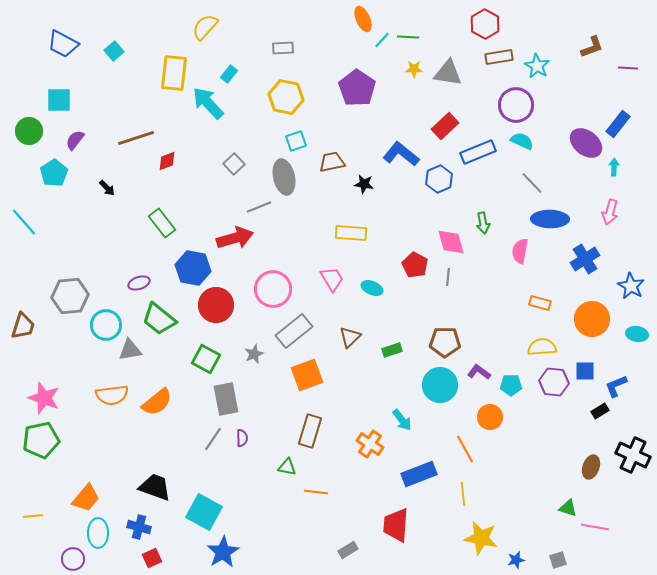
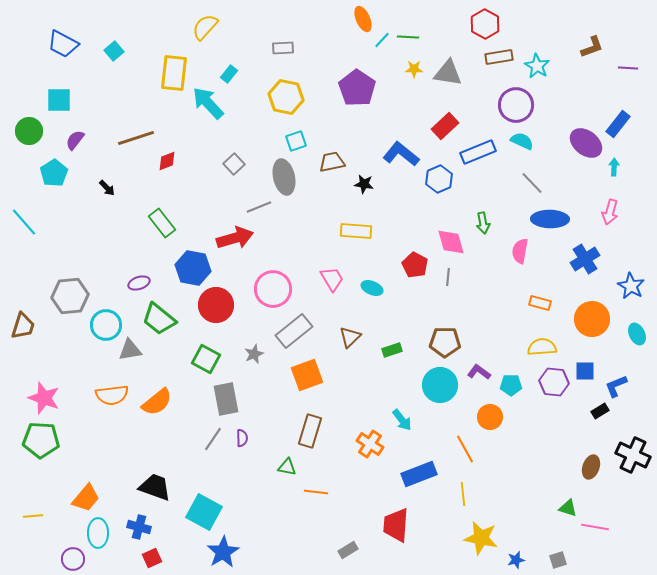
yellow rectangle at (351, 233): moved 5 px right, 2 px up
cyan ellipse at (637, 334): rotated 55 degrees clockwise
green pentagon at (41, 440): rotated 15 degrees clockwise
